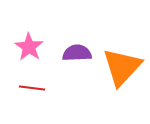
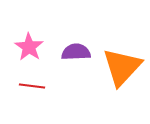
purple semicircle: moved 1 px left, 1 px up
red line: moved 2 px up
